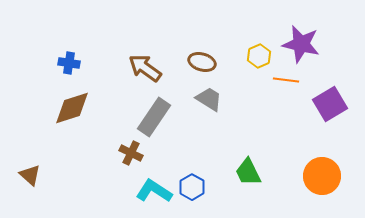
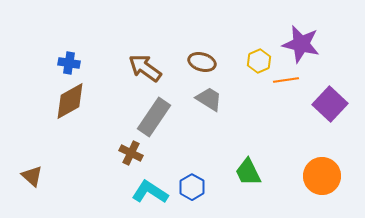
yellow hexagon: moved 5 px down
orange line: rotated 15 degrees counterclockwise
purple square: rotated 16 degrees counterclockwise
brown diamond: moved 2 px left, 7 px up; rotated 12 degrees counterclockwise
brown triangle: moved 2 px right, 1 px down
cyan L-shape: moved 4 px left, 1 px down
